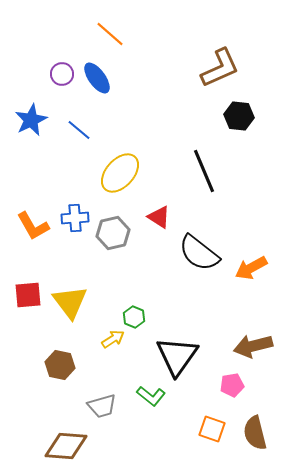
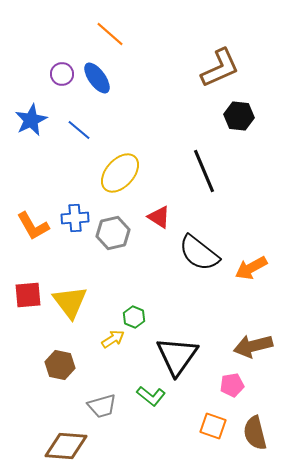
orange square: moved 1 px right, 3 px up
